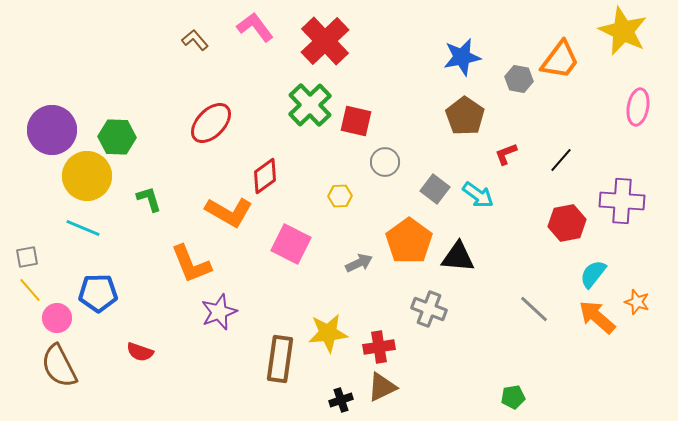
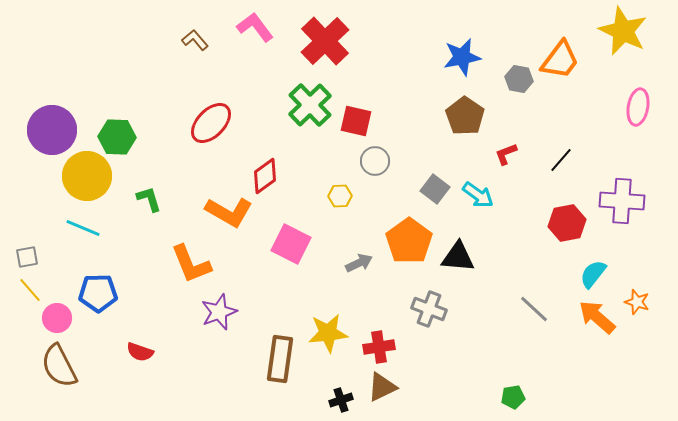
gray circle at (385, 162): moved 10 px left, 1 px up
